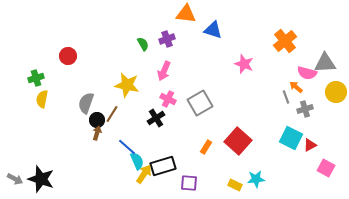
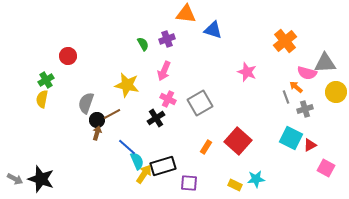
pink star: moved 3 px right, 8 px down
green cross: moved 10 px right, 2 px down; rotated 14 degrees counterclockwise
brown line: rotated 30 degrees clockwise
